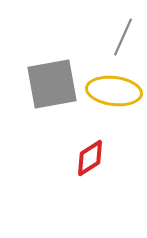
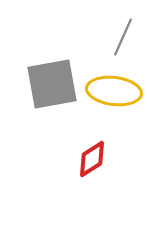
red diamond: moved 2 px right, 1 px down
